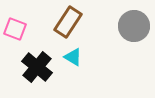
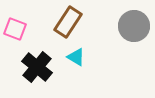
cyan triangle: moved 3 px right
